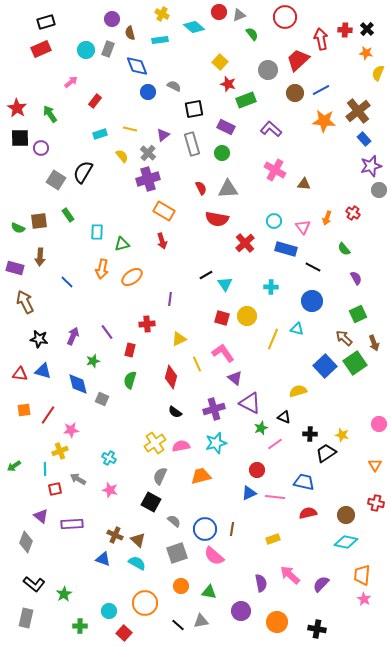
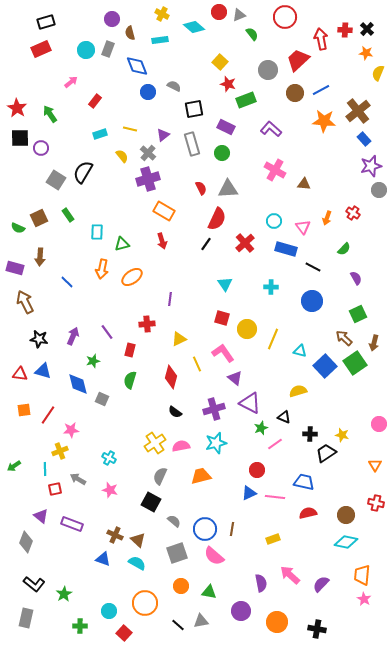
red semicircle at (217, 219): rotated 75 degrees counterclockwise
brown square at (39, 221): moved 3 px up; rotated 18 degrees counterclockwise
green semicircle at (344, 249): rotated 96 degrees counterclockwise
black line at (206, 275): moved 31 px up; rotated 24 degrees counterclockwise
yellow circle at (247, 316): moved 13 px down
cyan triangle at (297, 329): moved 3 px right, 22 px down
brown arrow at (374, 343): rotated 35 degrees clockwise
purple rectangle at (72, 524): rotated 25 degrees clockwise
